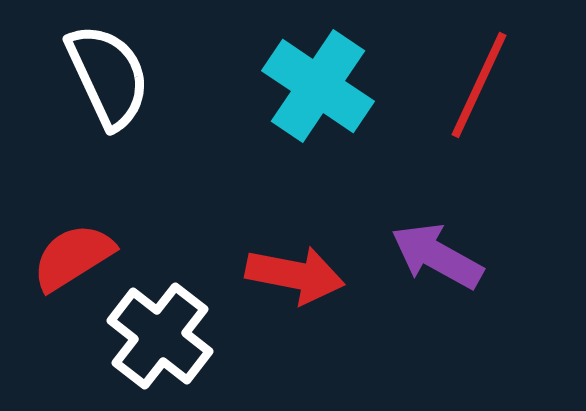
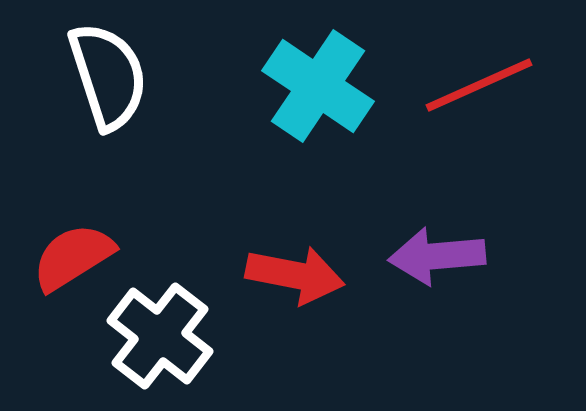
white semicircle: rotated 7 degrees clockwise
red line: rotated 41 degrees clockwise
purple arrow: rotated 34 degrees counterclockwise
